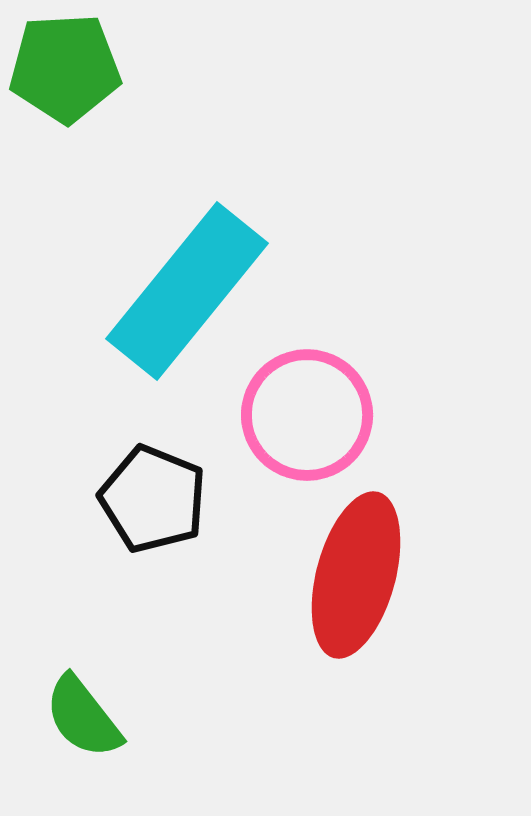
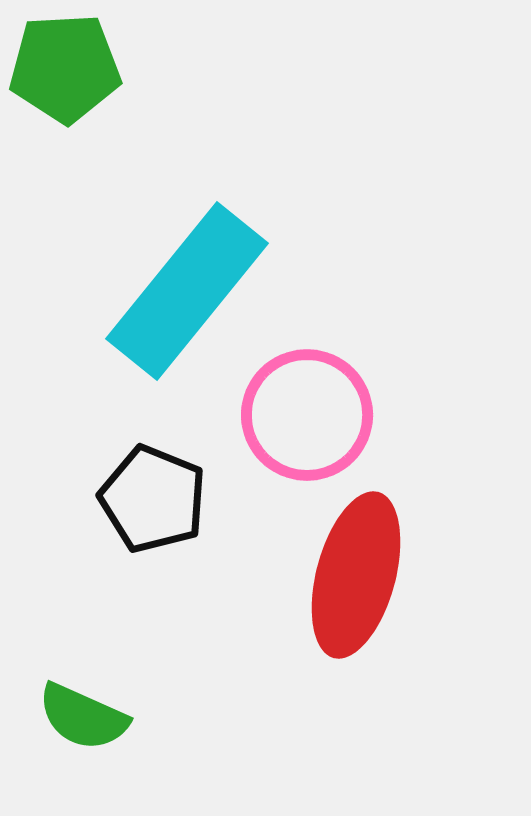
green semicircle: rotated 28 degrees counterclockwise
